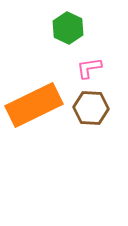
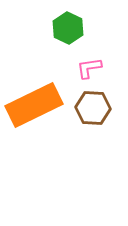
brown hexagon: moved 2 px right
